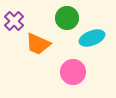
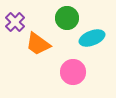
purple cross: moved 1 px right, 1 px down
orange trapezoid: rotated 12 degrees clockwise
